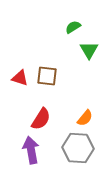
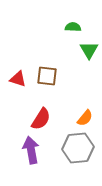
green semicircle: rotated 35 degrees clockwise
red triangle: moved 2 px left, 1 px down
gray hexagon: rotated 8 degrees counterclockwise
